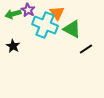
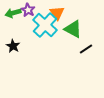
green arrow: moved 1 px up
cyan cross: rotated 20 degrees clockwise
green triangle: moved 1 px right
